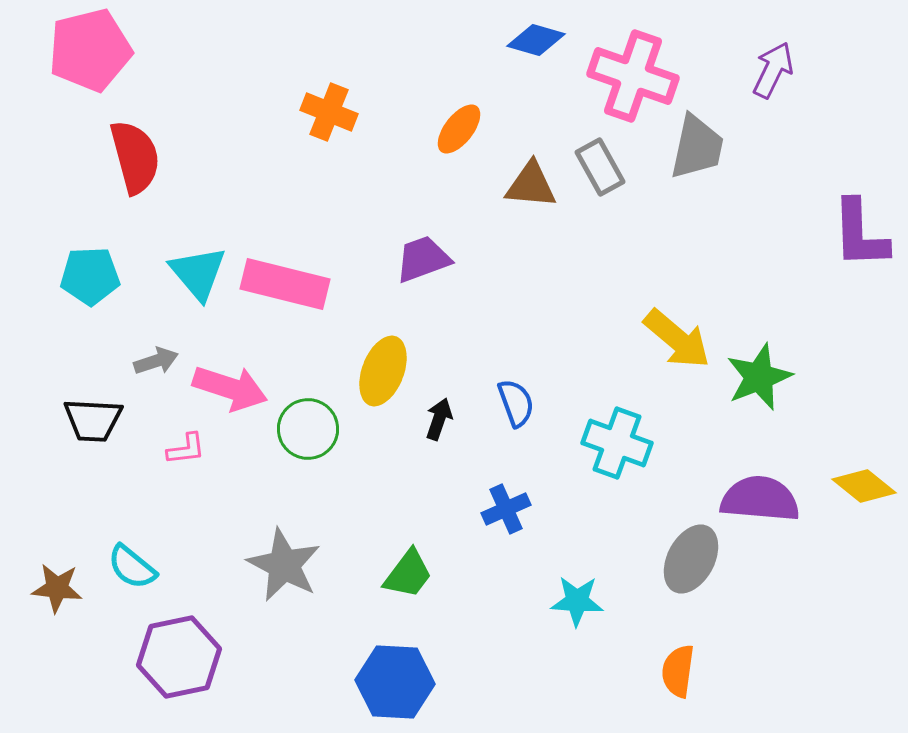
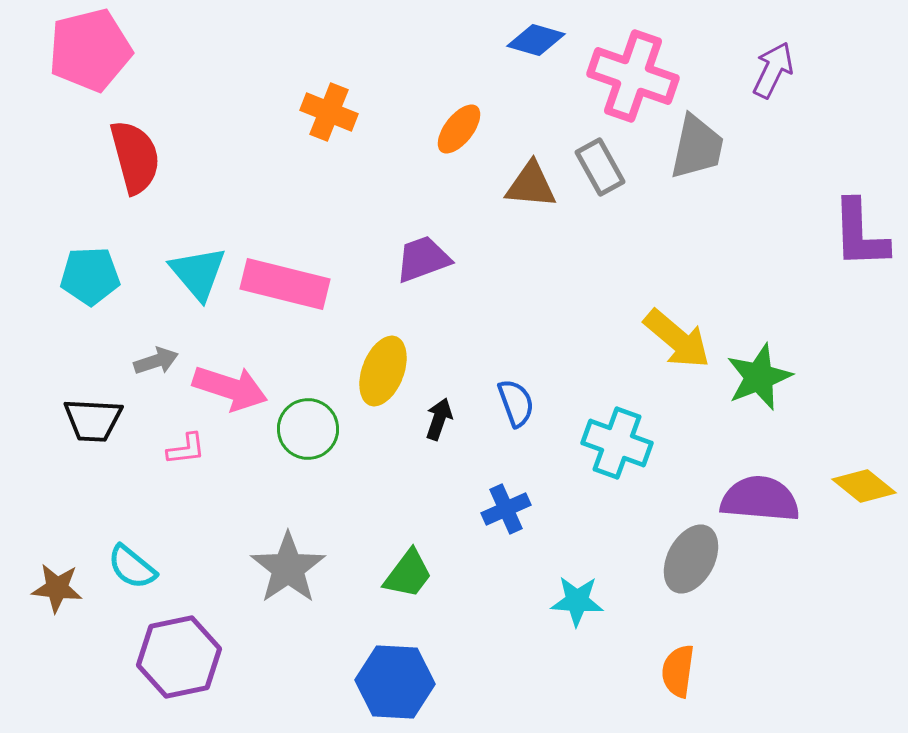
gray star: moved 4 px right, 3 px down; rotated 10 degrees clockwise
